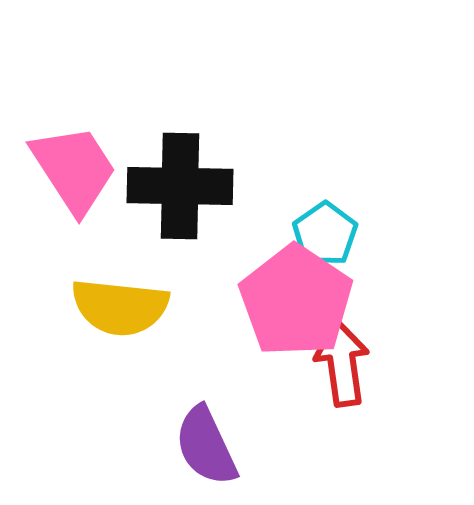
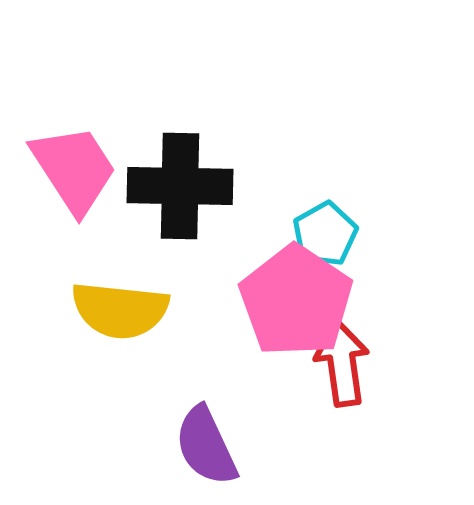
cyan pentagon: rotated 6 degrees clockwise
yellow semicircle: moved 3 px down
